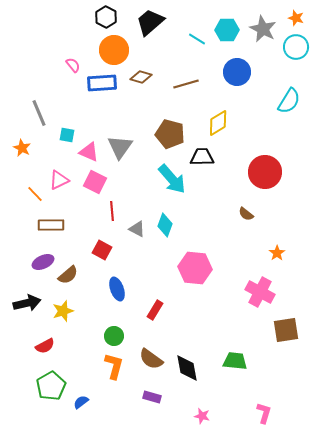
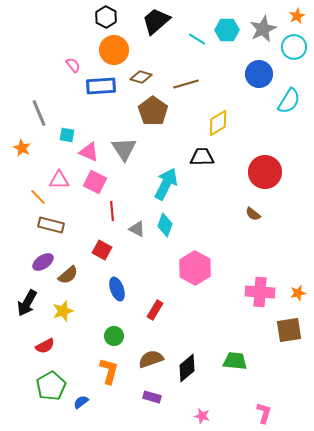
orange star at (296, 18): moved 1 px right, 2 px up; rotated 28 degrees clockwise
black trapezoid at (150, 22): moved 6 px right, 1 px up
gray star at (263, 29): rotated 20 degrees clockwise
cyan circle at (296, 47): moved 2 px left
blue circle at (237, 72): moved 22 px right, 2 px down
blue rectangle at (102, 83): moved 1 px left, 3 px down
brown pentagon at (170, 134): moved 17 px left, 23 px up; rotated 20 degrees clockwise
gray triangle at (120, 147): moved 4 px right, 2 px down; rotated 8 degrees counterclockwise
cyan arrow at (172, 179): moved 6 px left, 5 px down; rotated 112 degrees counterclockwise
pink triangle at (59, 180): rotated 25 degrees clockwise
orange line at (35, 194): moved 3 px right, 3 px down
brown semicircle at (246, 214): moved 7 px right
brown rectangle at (51, 225): rotated 15 degrees clockwise
orange star at (277, 253): moved 21 px right, 40 px down; rotated 21 degrees clockwise
purple ellipse at (43, 262): rotated 10 degrees counterclockwise
pink hexagon at (195, 268): rotated 24 degrees clockwise
pink cross at (260, 292): rotated 24 degrees counterclockwise
black arrow at (27, 303): rotated 132 degrees clockwise
brown square at (286, 330): moved 3 px right
brown semicircle at (151, 359): rotated 125 degrees clockwise
orange L-shape at (114, 366): moved 5 px left, 5 px down
black diamond at (187, 368): rotated 60 degrees clockwise
